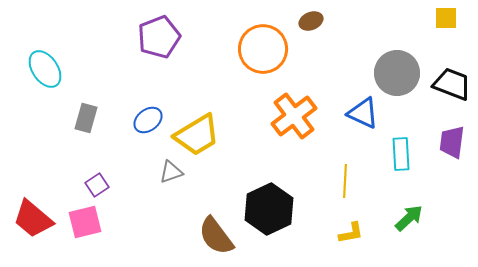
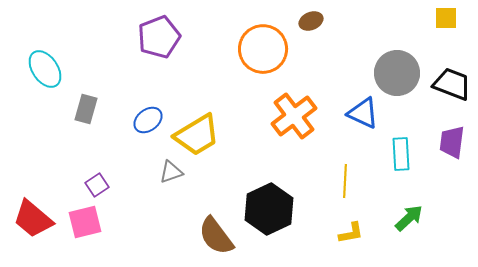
gray rectangle: moved 9 px up
